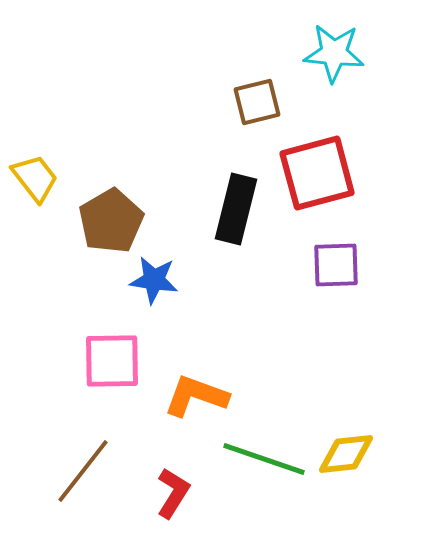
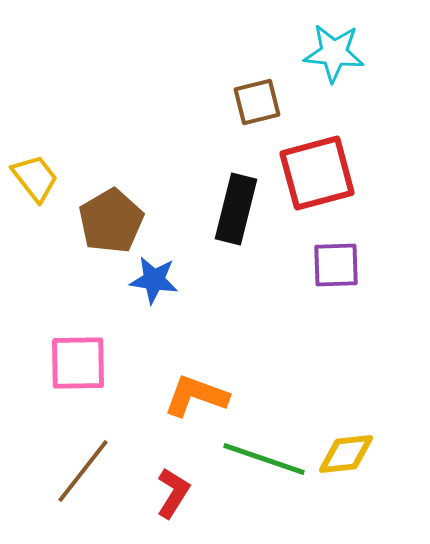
pink square: moved 34 px left, 2 px down
